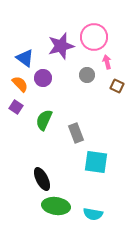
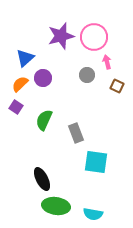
purple star: moved 10 px up
blue triangle: rotated 42 degrees clockwise
orange semicircle: rotated 90 degrees counterclockwise
